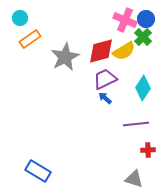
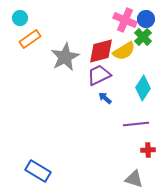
purple trapezoid: moved 6 px left, 4 px up
